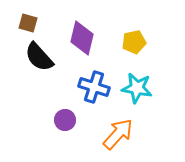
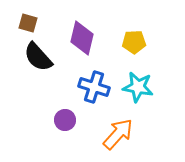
yellow pentagon: rotated 10 degrees clockwise
black semicircle: moved 1 px left
cyan star: moved 1 px right, 1 px up
